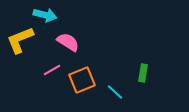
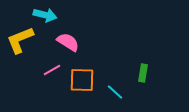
orange square: rotated 24 degrees clockwise
